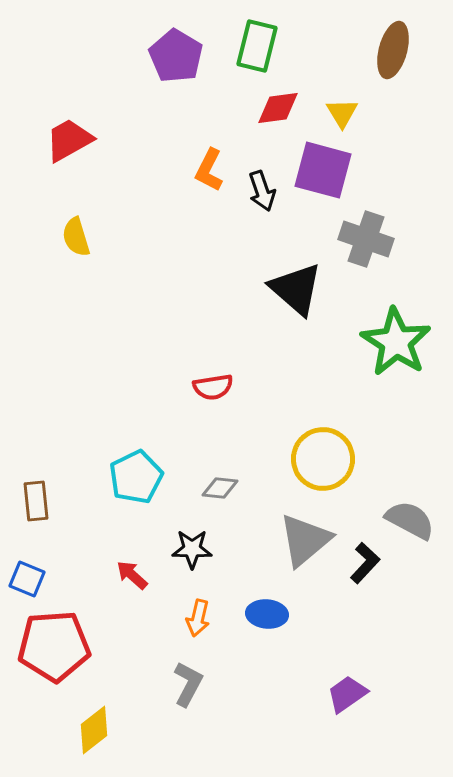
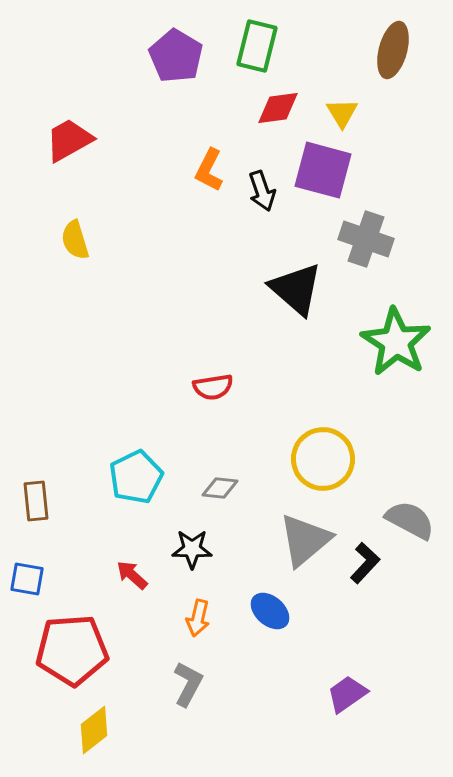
yellow semicircle: moved 1 px left, 3 px down
blue square: rotated 12 degrees counterclockwise
blue ellipse: moved 3 px right, 3 px up; rotated 36 degrees clockwise
red pentagon: moved 18 px right, 4 px down
